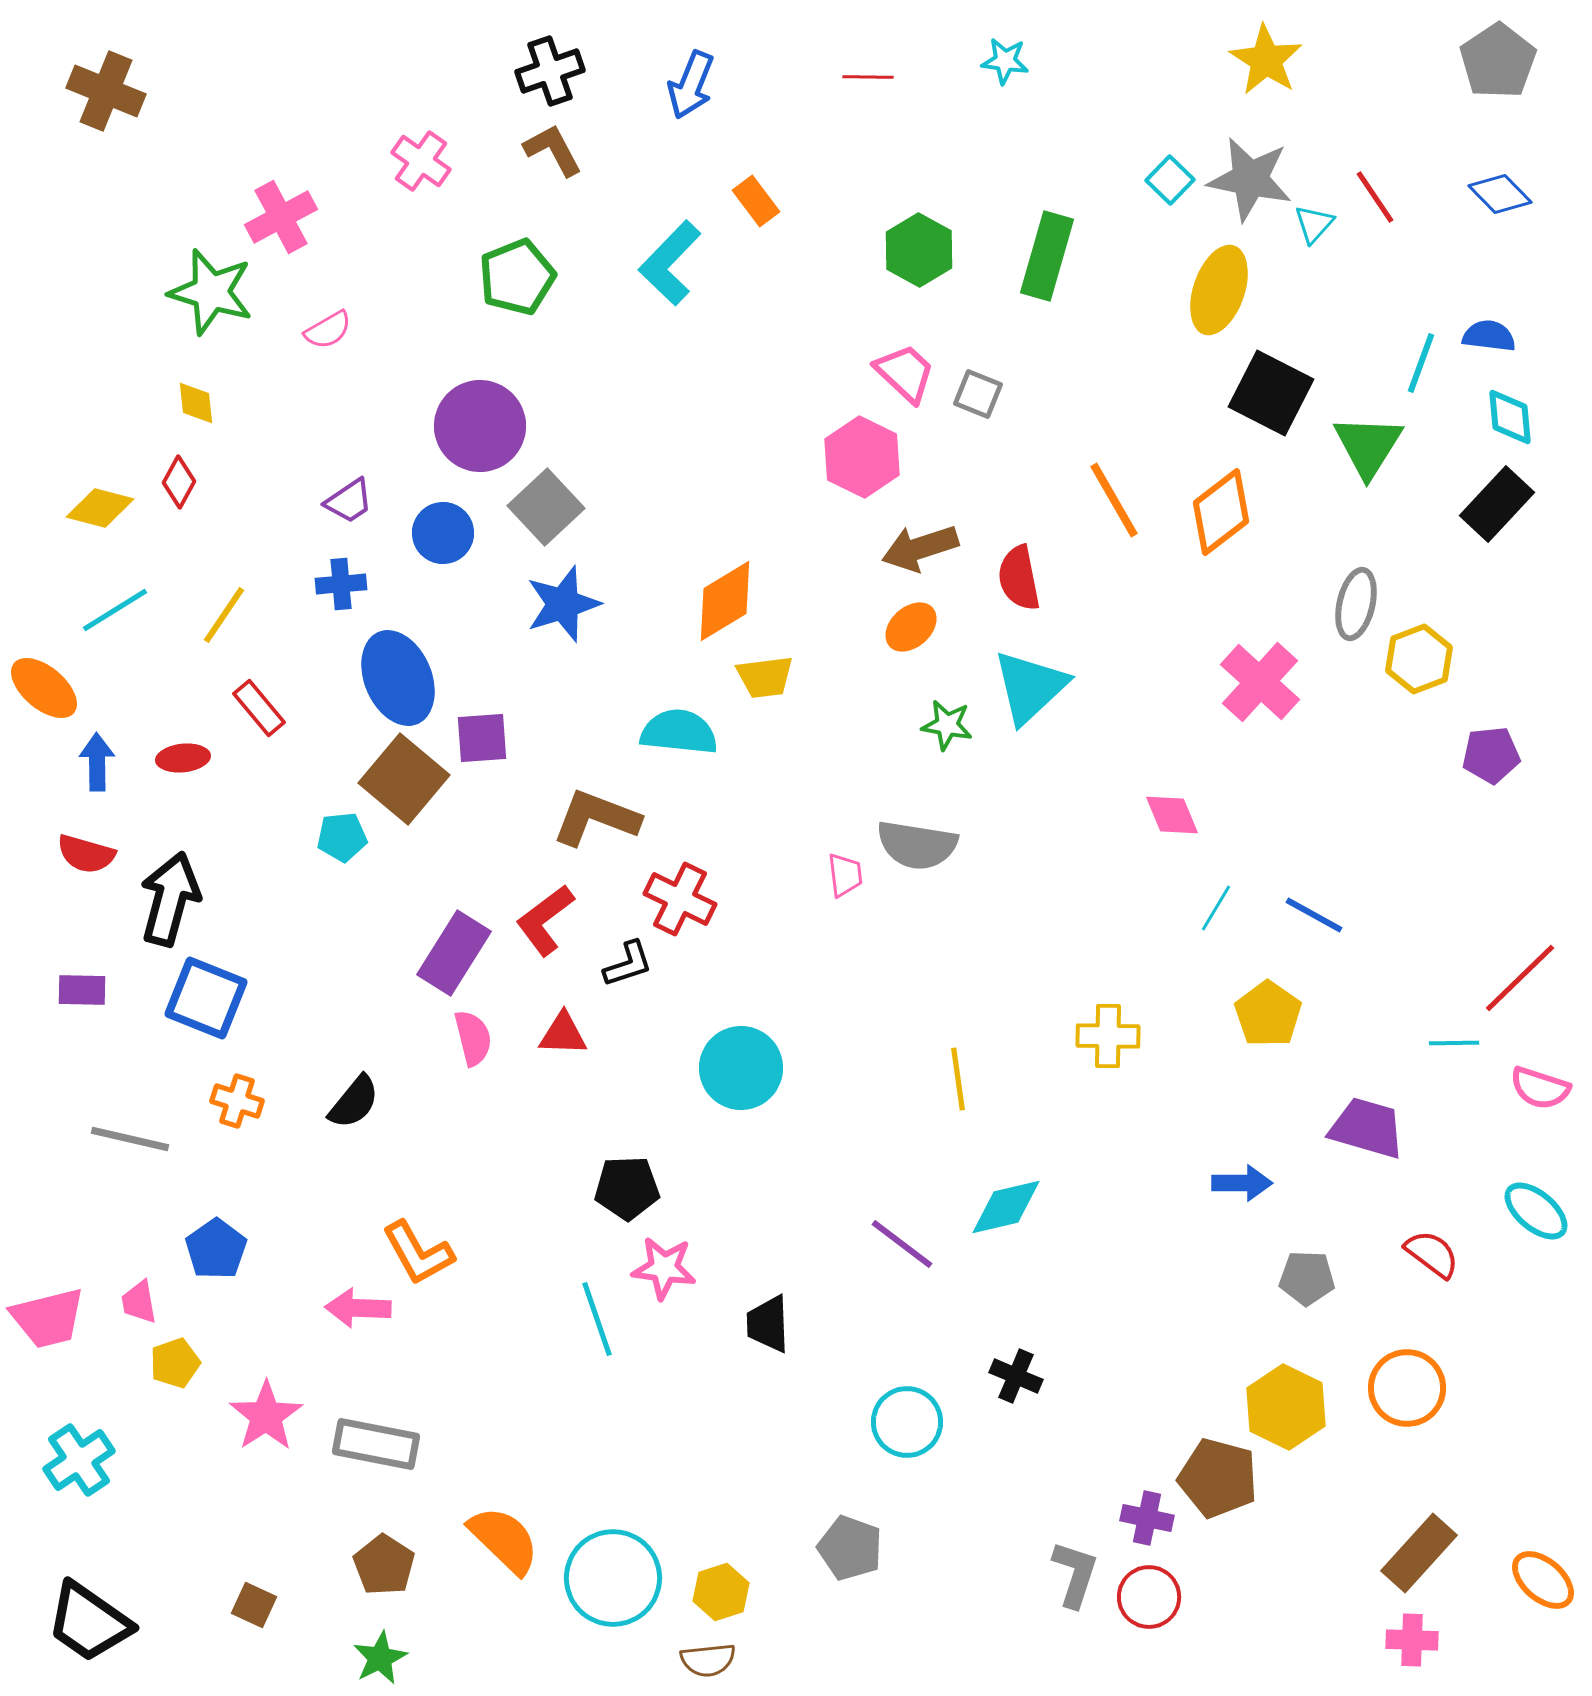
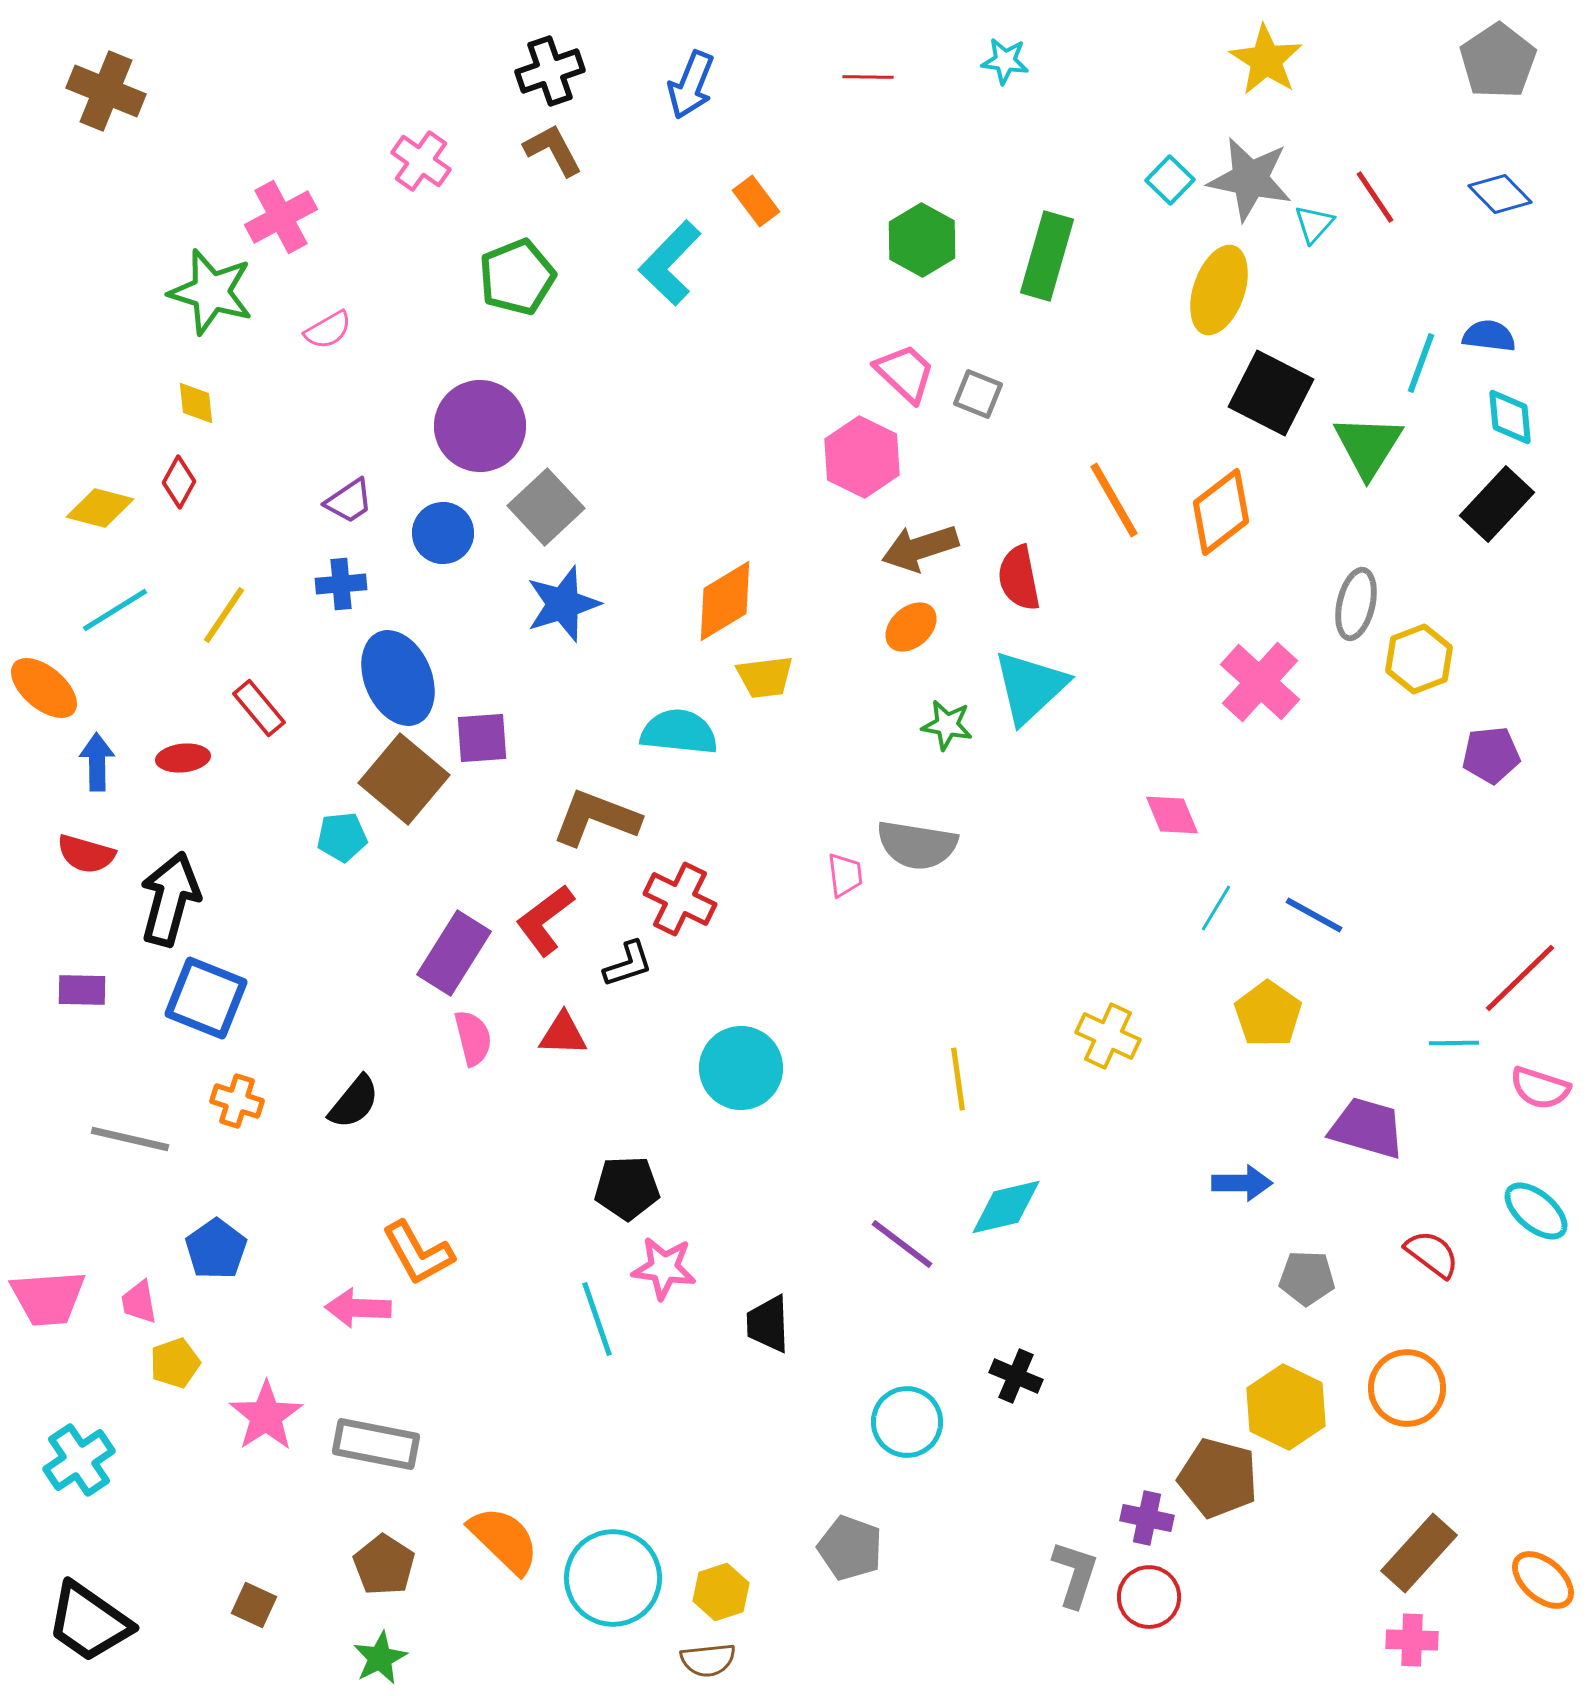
green hexagon at (919, 250): moved 3 px right, 10 px up
yellow cross at (1108, 1036): rotated 24 degrees clockwise
pink trapezoid at (48, 1318): moved 20 px up; rotated 10 degrees clockwise
